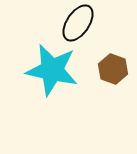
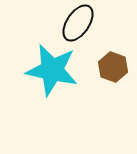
brown hexagon: moved 2 px up
